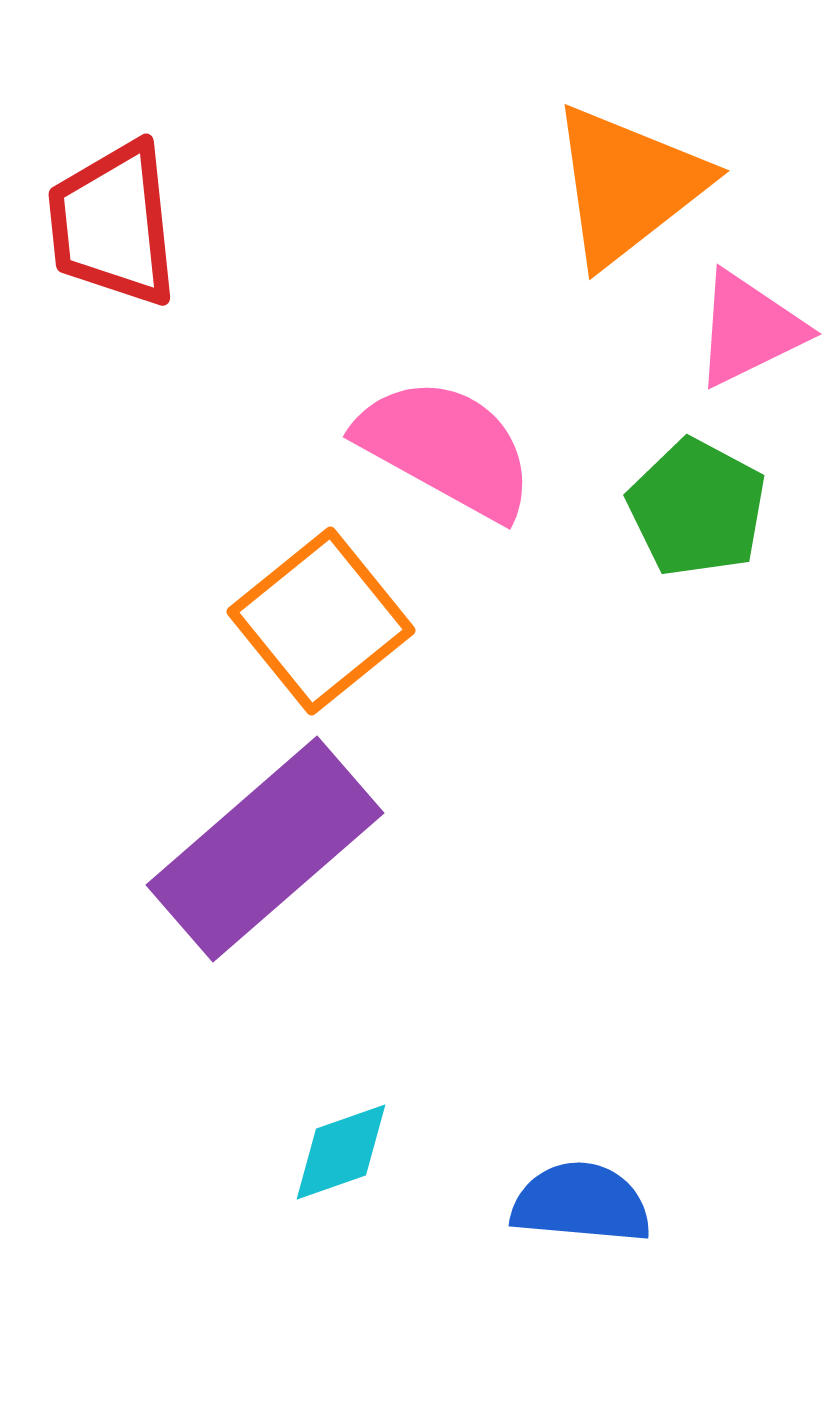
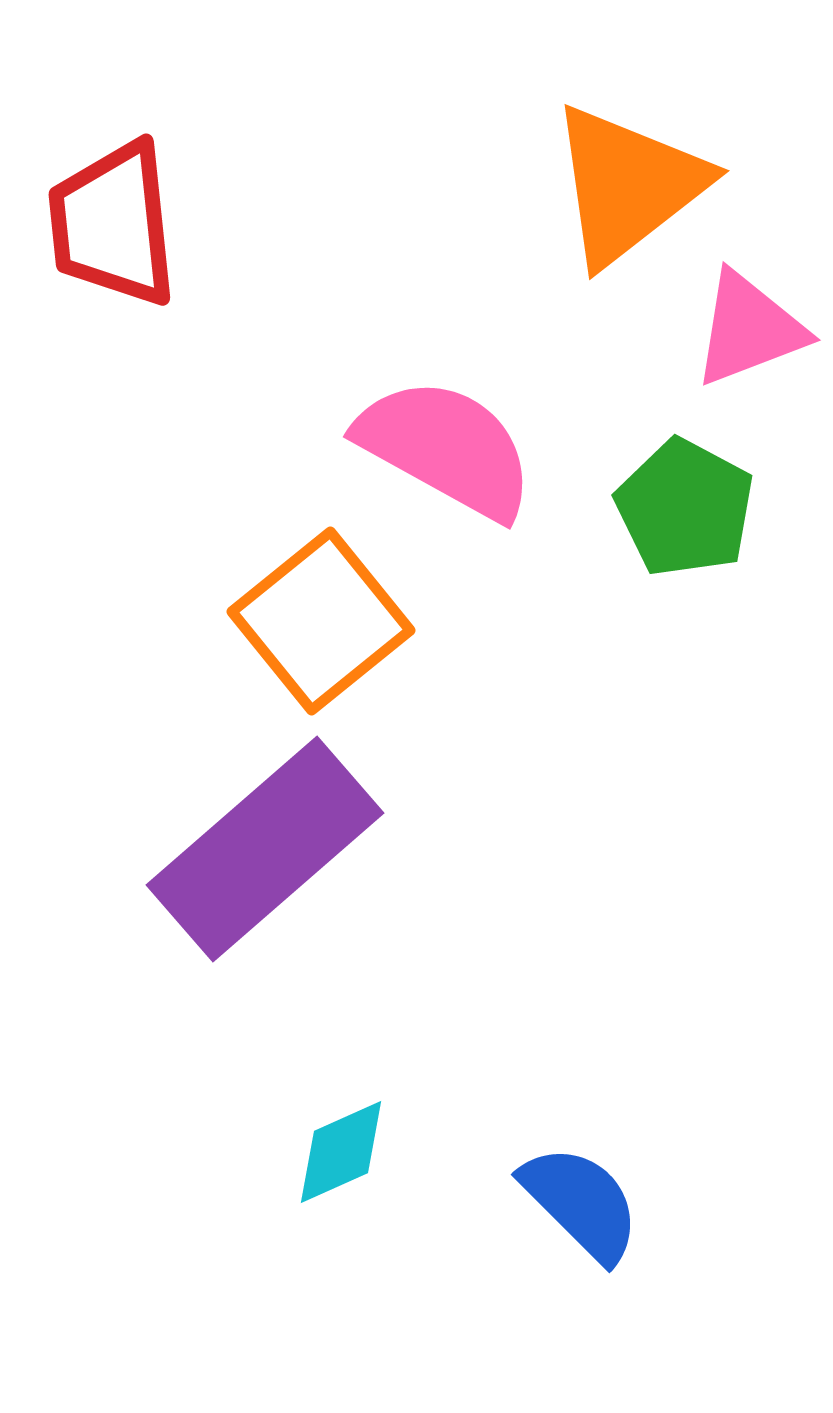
pink triangle: rotated 5 degrees clockwise
green pentagon: moved 12 px left
cyan diamond: rotated 5 degrees counterclockwise
blue semicircle: rotated 40 degrees clockwise
